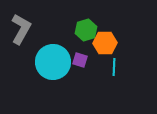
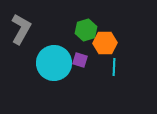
cyan circle: moved 1 px right, 1 px down
